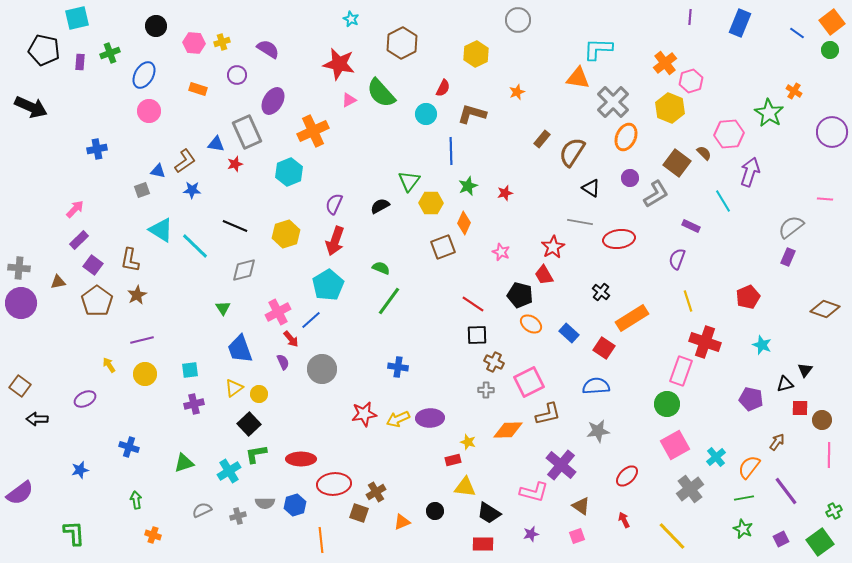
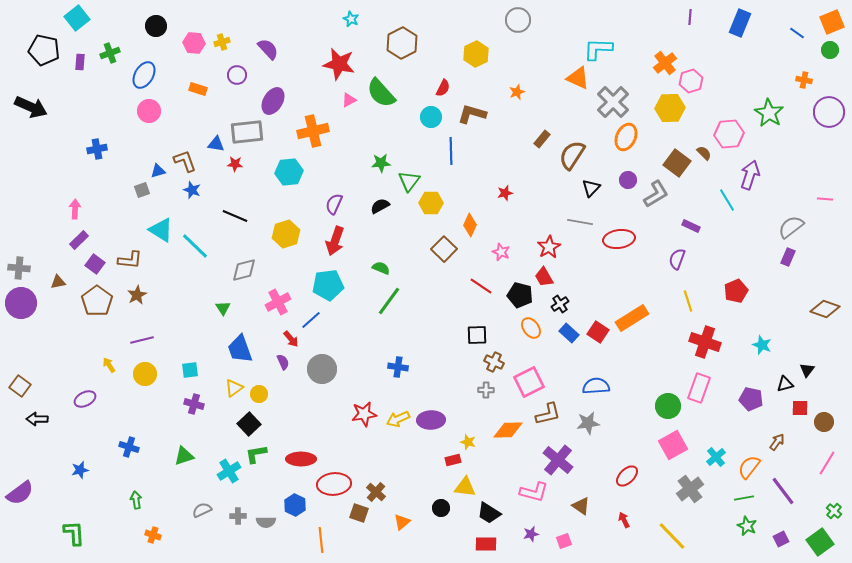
cyan square at (77, 18): rotated 25 degrees counterclockwise
orange square at (832, 22): rotated 15 degrees clockwise
purple semicircle at (268, 49): rotated 15 degrees clockwise
orange triangle at (578, 78): rotated 15 degrees clockwise
orange cross at (794, 91): moved 10 px right, 11 px up; rotated 21 degrees counterclockwise
yellow hexagon at (670, 108): rotated 24 degrees counterclockwise
cyan circle at (426, 114): moved 5 px right, 3 px down
orange cross at (313, 131): rotated 12 degrees clockwise
gray rectangle at (247, 132): rotated 72 degrees counterclockwise
purple circle at (832, 132): moved 3 px left, 20 px up
brown semicircle at (572, 152): moved 3 px down
brown L-shape at (185, 161): rotated 75 degrees counterclockwise
red star at (235, 164): rotated 21 degrees clockwise
blue triangle at (158, 171): rotated 28 degrees counterclockwise
cyan hexagon at (289, 172): rotated 16 degrees clockwise
purple arrow at (750, 172): moved 3 px down
purple circle at (630, 178): moved 2 px left, 2 px down
green star at (468, 186): moved 87 px left, 23 px up; rotated 18 degrees clockwise
black triangle at (591, 188): rotated 42 degrees clockwise
blue star at (192, 190): rotated 18 degrees clockwise
cyan line at (723, 201): moved 4 px right, 1 px up
pink arrow at (75, 209): rotated 42 degrees counterclockwise
orange diamond at (464, 223): moved 6 px right, 2 px down
black line at (235, 226): moved 10 px up
brown square at (443, 247): moved 1 px right, 2 px down; rotated 25 degrees counterclockwise
red star at (553, 247): moved 4 px left
brown L-shape at (130, 260): rotated 95 degrees counterclockwise
purple square at (93, 265): moved 2 px right, 1 px up
red trapezoid at (544, 275): moved 2 px down
cyan pentagon at (328, 285): rotated 24 degrees clockwise
black cross at (601, 292): moved 41 px left, 12 px down; rotated 18 degrees clockwise
red pentagon at (748, 297): moved 12 px left, 6 px up
red line at (473, 304): moved 8 px right, 18 px up
pink cross at (278, 312): moved 10 px up
orange ellipse at (531, 324): moved 4 px down; rotated 20 degrees clockwise
red square at (604, 348): moved 6 px left, 16 px up
black triangle at (805, 370): moved 2 px right
pink rectangle at (681, 371): moved 18 px right, 17 px down
purple cross at (194, 404): rotated 30 degrees clockwise
green circle at (667, 404): moved 1 px right, 2 px down
purple ellipse at (430, 418): moved 1 px right, 2 px down
brown circle at (822, 420): moved 2 px right, 2 px down
gray star at (598, 431): moved 10 px left, 8 px up
pink square at (675, 445): moved 2 px left
pink line at (829, 455): moved 2 px left, 8 px down; rotated 30 degrees clockwise
green triangle at (184, 463): moved 7 px up
purple cross at (561, 465): moved 3 px left, 5 px up
purple line at (786, 491): moved 3 px left
brown cross at (376, 492): rotated 18 degrees counterclockwise
gray semicircle at (265, 503): moved 1 px right, 19 px down
blue hexagon at (295, 505): rotated 15 degrees counterclockwise
black circle at (435, 511): moved 6 px right, 3 px up
green cross at (834, 511): rotated 21 degrees counterclockwise
gray cross at (238, 516): rotated 14 degrees clockwise
orange triangle at (402, 522): rotated 18 degrees counterclockwise
green star at (743, 529): moved 4 px right, 3 px up
pink square at (577, 536): moved 13 px left, 5 px down
red rectangle at (483, 544): moved 3 px right
